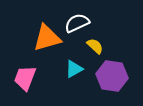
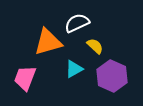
orange triangle: moved 1 px right, 4 px down
purple hexagon: rotated 16 degrees clockwise
